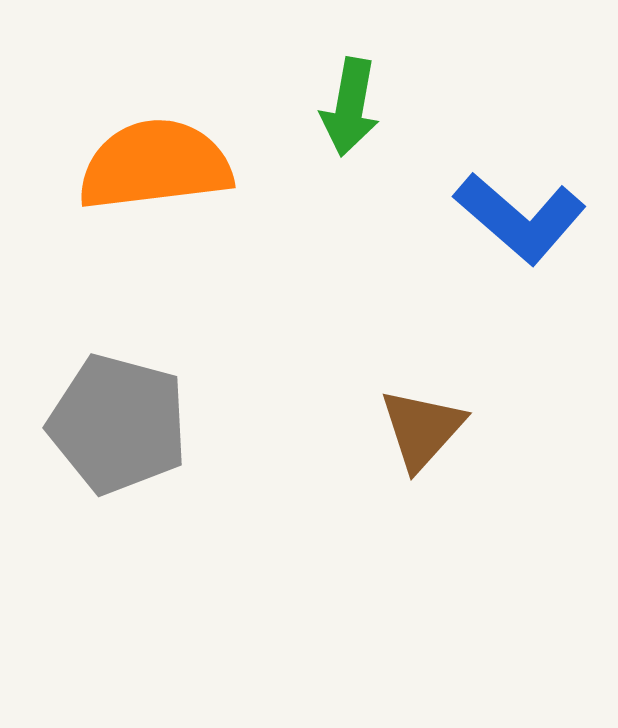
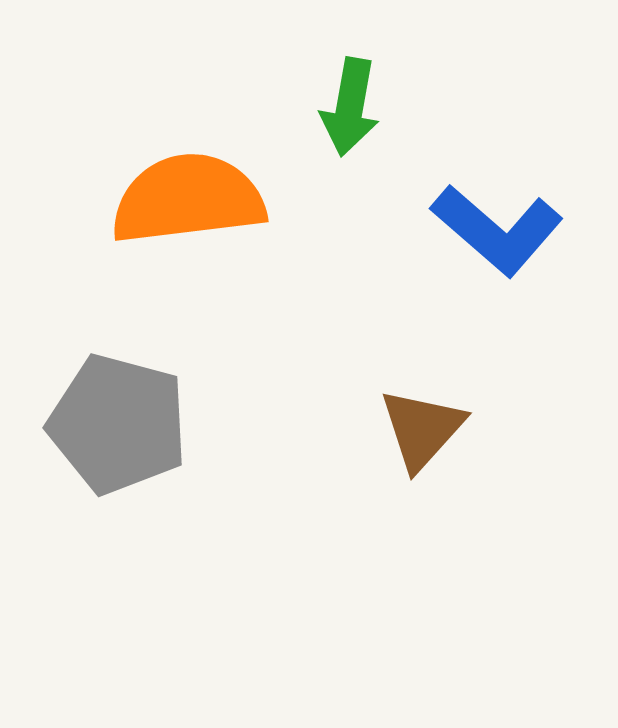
orange semicircle: moved 33 px right, 34 px down
blue L-shape: moved 23 px left, 12 px down
